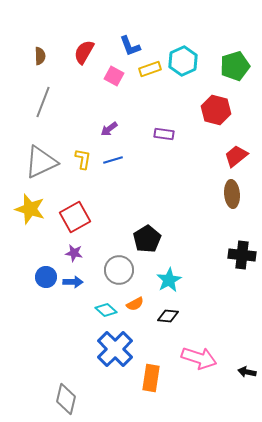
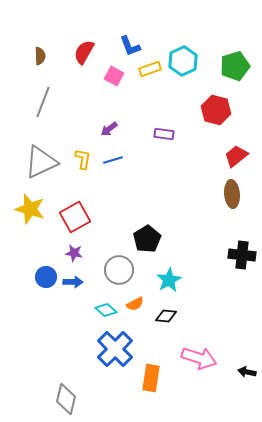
black diamond: moved 2 px left
